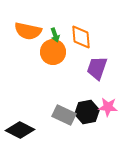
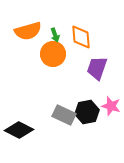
orange semicircle: rotated 28 degrees counterclockwise
orange circle: moved 2 px down
pink star: moved 3 px right, 1 px up; rotated 12 degrees clockwise
black diamond: moved 1 px left
